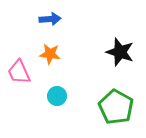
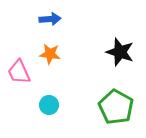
cyan circle: moved 8 px left, 9 px down
